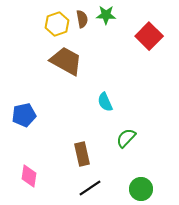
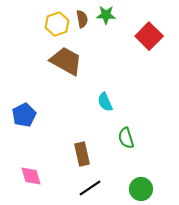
blue pentagon: rotated 15 degrees counterclockwise
green semicircle: rotated 60 degrees counterclockwise
pink diamond: moved 2 px right; rotated 25 degrees counterclockwise
